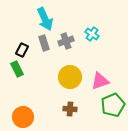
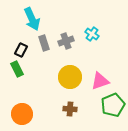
cyan arrow: moved 13 px left
black rectangle: moved 1 px left
orange circle: moved 1 px left, 3 px up
